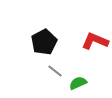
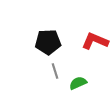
black pentagon: moved 4 px right; rotated 25 degrees clockwise
gray line: rotated 35 degrees clockwise
